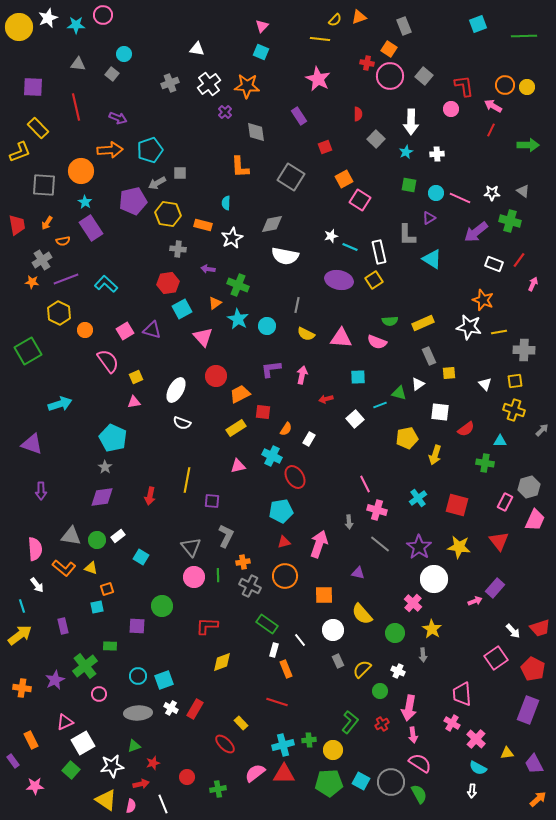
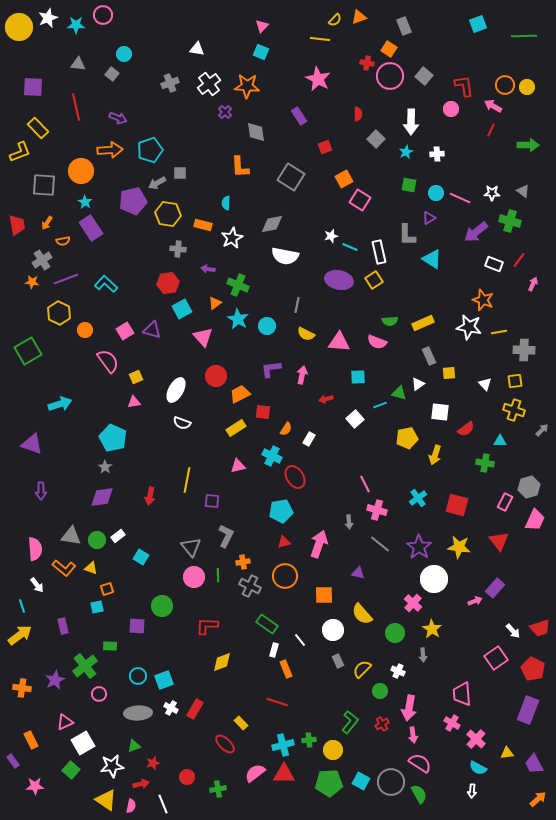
pink triangle at (341, 338): moved 2 px left, 4 px down
